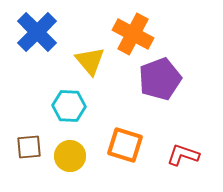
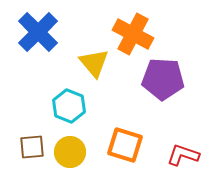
blue cross: moved 1 px right
yellow triangle: moved 4 px right, 2 px down
purple pentagon: moved 3 px right; rotated 24 degrees clockwise
cyan hexagon: rotated 20 degrees clockwise
brown square: moved 3 px right
yellow circle: moved 4 px up
